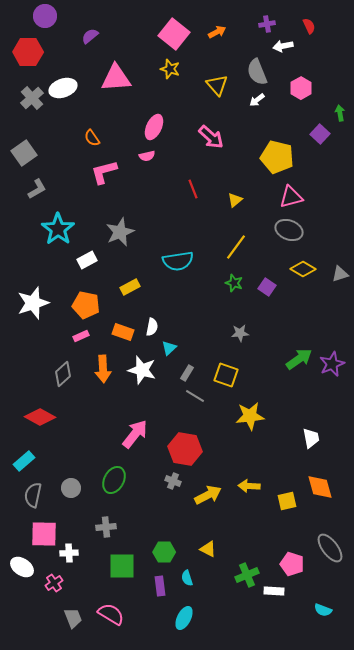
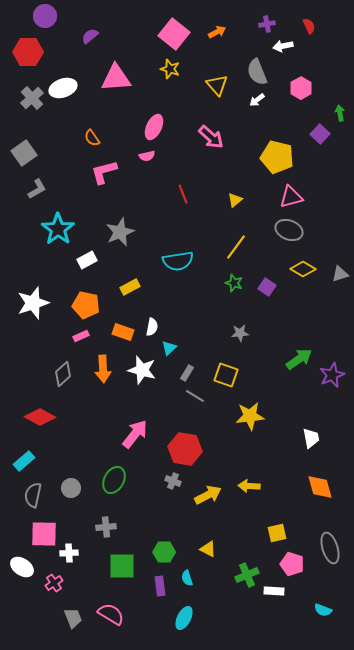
red line at (193, 189): moved 10 px left, 5 px down
purple star at (332, 364): moved 11 px down
yellow square at (287, 501): moved 10 px left, 32 px down
gray ellipse at (330, 548): rotated 20 degrees clockwise
